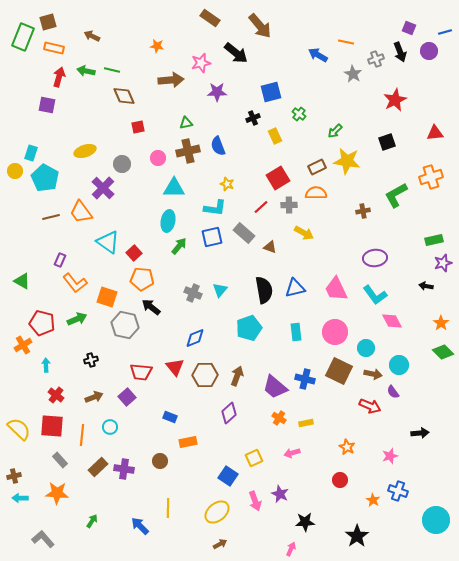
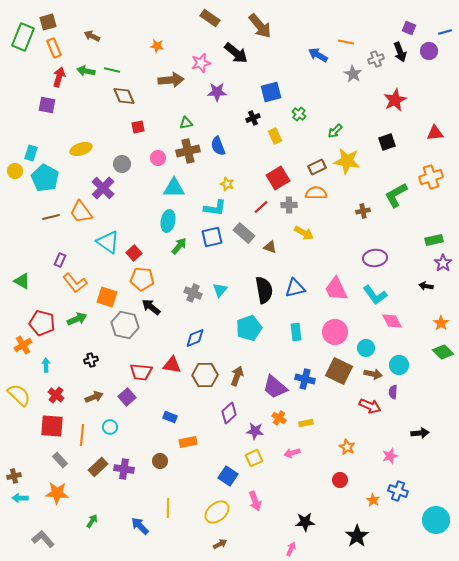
orange rectangle at (54, 48): rotated 54 degrees clockwise
yellow ellipse at (85, 151): moved 4 px left, 2 px up
purple star at (443, 263): rotated 18 degrees counterclockwise
red triangle at (175, 367): moved 3 px left, 2 px up; rotated 42 degrees counterclockwise
purple semicircle at (393, 392): rotated 40 degrees clockwise
yellow semicircle at (19, 429): moved 34 px up
purple star at (280, 494): moved 25 px left, 63 px up; rotated 18 degrees counterclockwise
